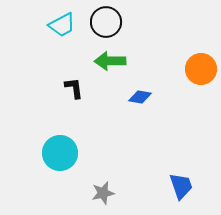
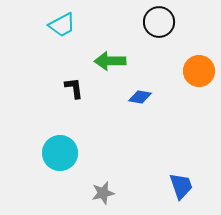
black circle: moved 53 px right
orange circle: moved 2 px left, 2 px down
